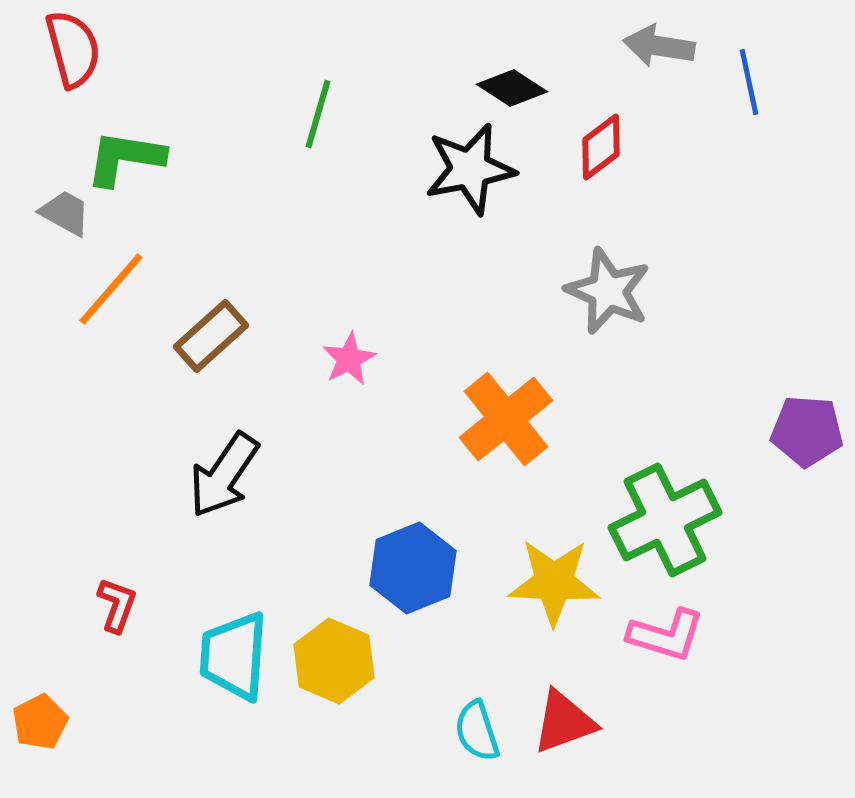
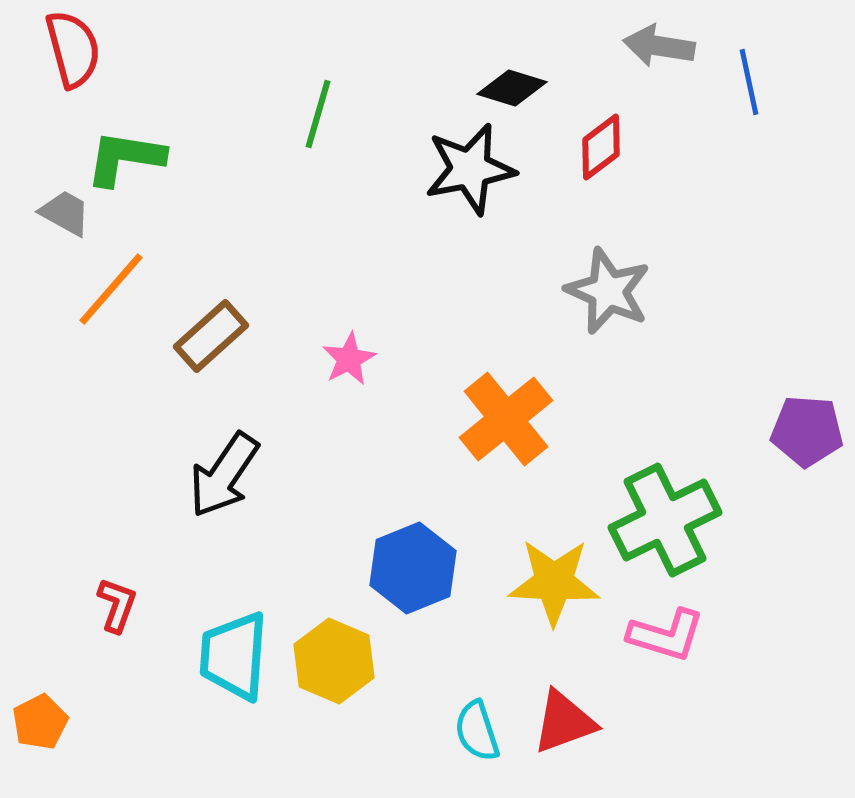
black diamond: rotated 16 degrees counterclockwise
